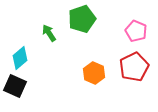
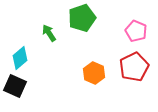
green pentagon: moved 1 px up
